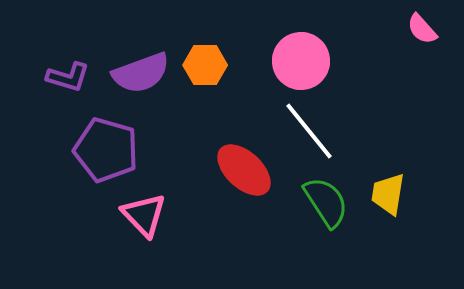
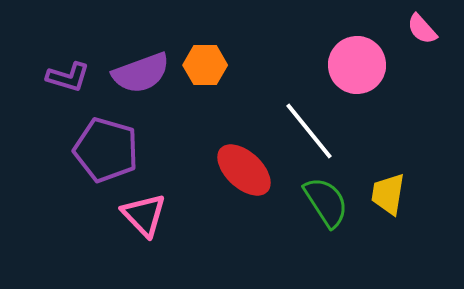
pink circle: moved 56 px right, 4 px down
